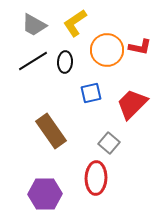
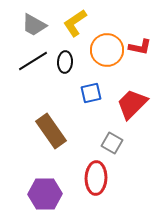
gray square: moved 3 px right; rotated 10 degrees counterclockwise
